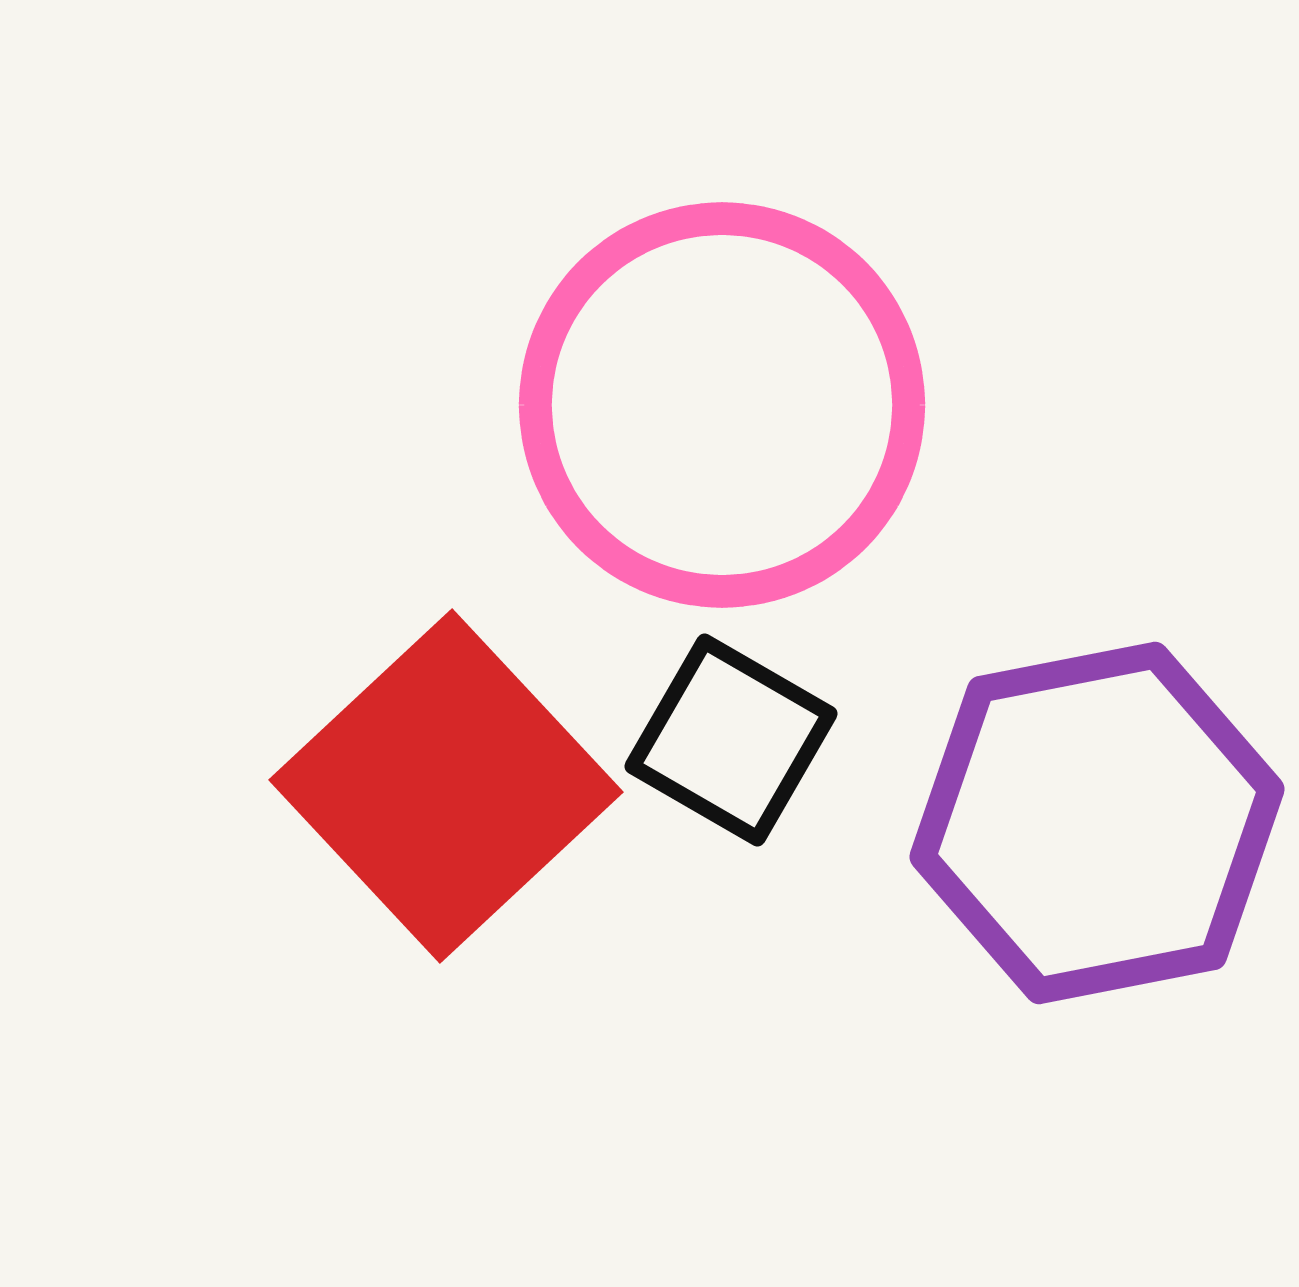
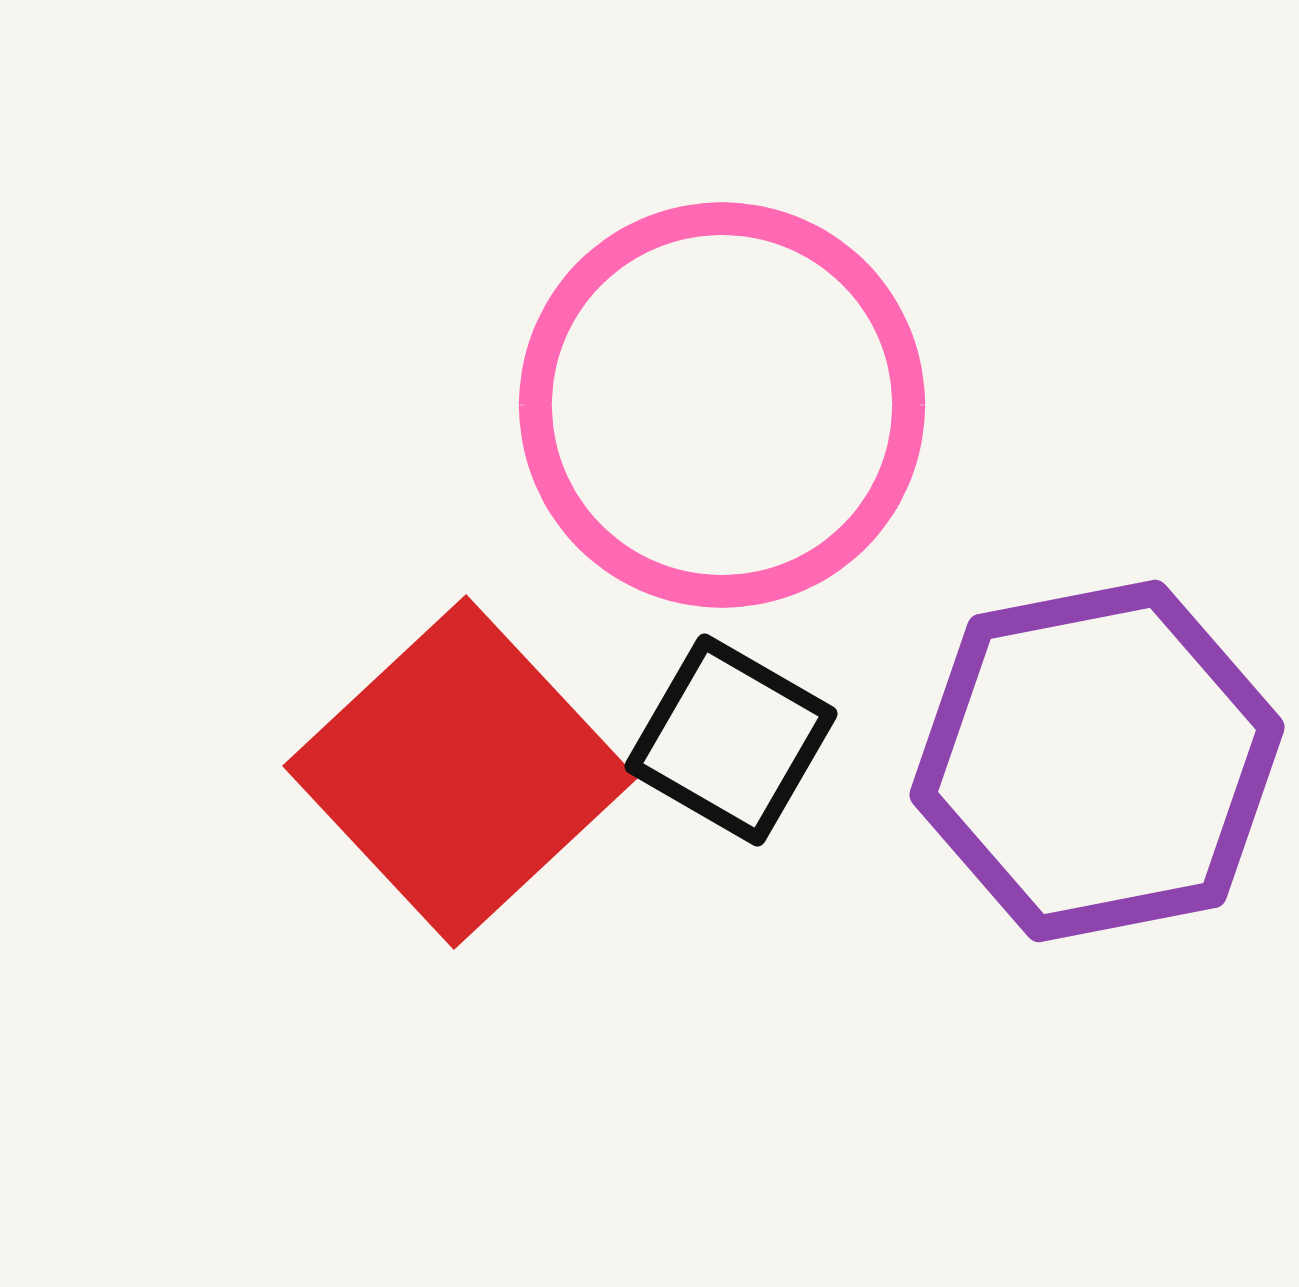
red square: moved 14 px right, 14 px up
purple hexagon: moved 62 px up
